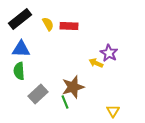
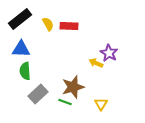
green semicircle: moved 6 px right
green line: rotated 48 degrees counterclockwise
yellow triangle: moved 12 px left, 7 px up
